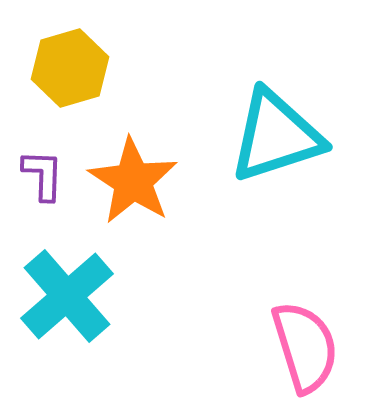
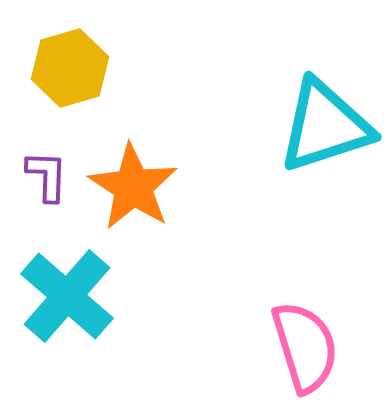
cyan triangle: moved 49 px right, 10 px up
purple L-shape: moved 4 px right, 1 px down
orange star: moved 6 px down
cyan cross: rotated 8 degrees counterclockwise
